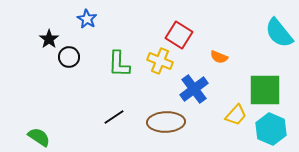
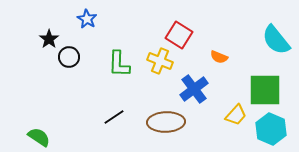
cyan semicircle: moved 3 px left, 7 px down
